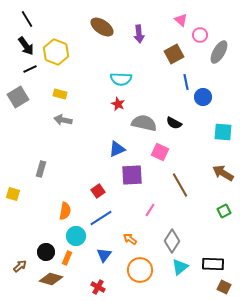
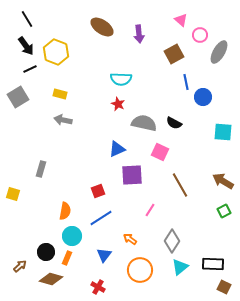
brown arrow at (223, 173): moved 8 px down
red square at (98, 191): rotated 16 degrees clockwise
cyan circle at (76, 236): moved 4 px left
